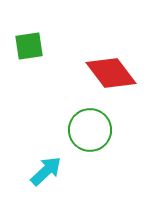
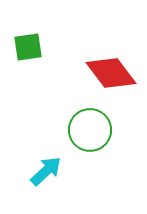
green square: moved 1 px left, 1 px down
